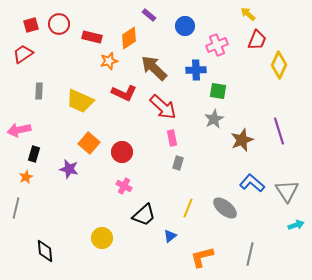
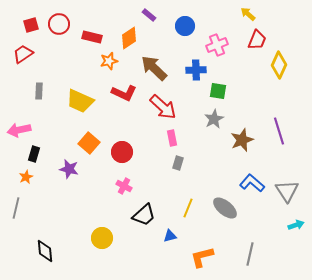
blue triangle at (170, 236): rotated 24 degrees clockwise
